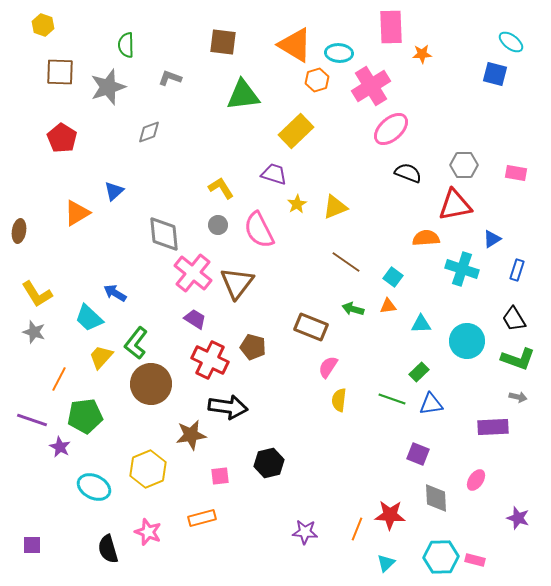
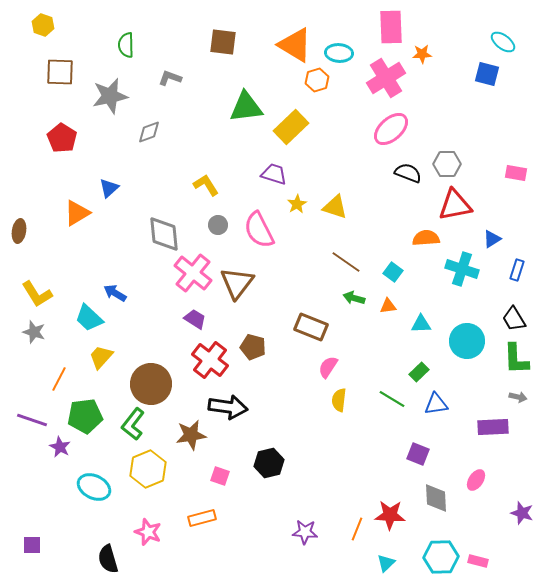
cyan ellipse at (511, 42): moved 8 px left
blue square at (495, 74): moved 8 px left
pink cross at (371, 86): moved 15 px right, 8 px up
gray star at (108, 87): moved 2 px right, 9 px down; rotated 6 degrees clockwise
green triangle at (243, 95): moved 3 px right, 12 px down
yellow rectangle at (296, 131): moved 5 px left, 4 px up
gray hexagon at (464, 165): moved 17 px left, 1 px up
yellow L-shape at (221, 188): moved 15 px left, 3 px up
blue triangle at (114, 191): moved 5 px left, 3 px up
yellow triangle at (335, 207): rotated 40 degrees clockwise
cyan square at (393, 277): moved 5 px up
green arrow at (353, 309): moved 1 px right, 11 px up
green L-shape at (136, 343): moved 3 px left, 81 px down
green L-shape at (518, 359): moved 2 px left; rotated 68 degrees clockwise
red cross at (210, 360): rotated 12 degrees clockwise
green line at (392, 399): rotated 12 degrees clockwise
blue triangle at (431, 404): moved 5 px right
pink square at (220, 476): rotated 24 degrees clockwise
purple star at (518, 518): moved 4 px right, 5 px up
black semicircle at (108, 549): moved 10 px down
pink rectangle at (475, 560): moved 3 px right, 1 px down
